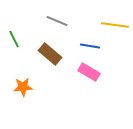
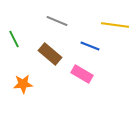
blue line: rotated 12 degrees clockwise
pink rectangle: moved 7 px left, 2 px down
orange star: moved 3 px up
